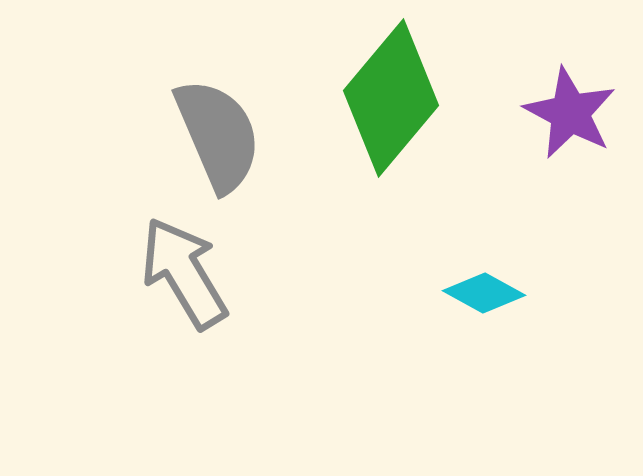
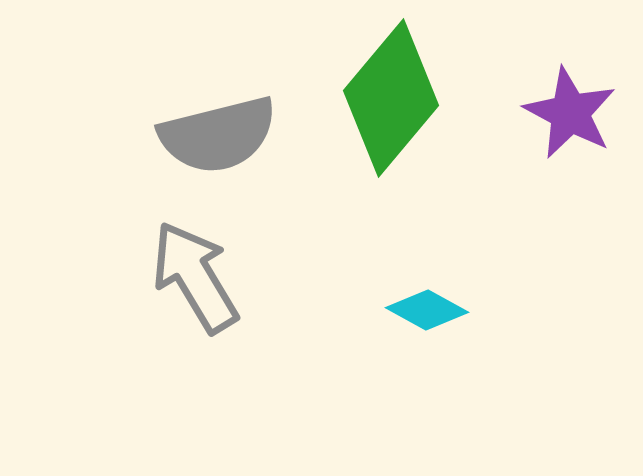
gray semicircle: rotated 99 degrees clockwise
gray arrow: moved 11 px right, 4 px down
cyan diamond: moved 57 px left, 17 px down
